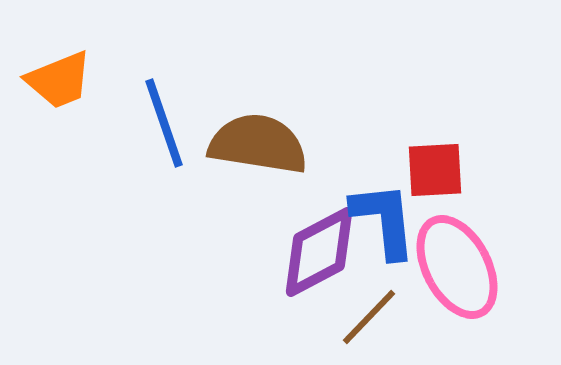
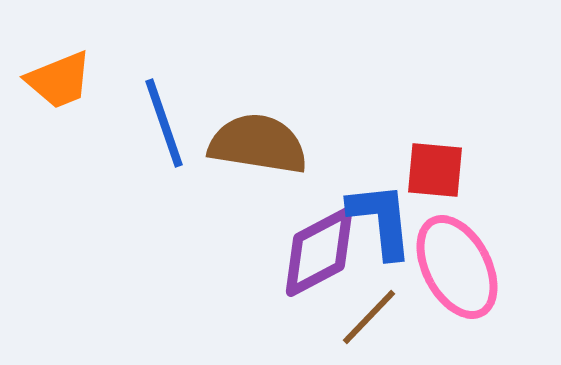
red square: rotated 8 degrees clockwise
blue L-shape: moved 3 px left
